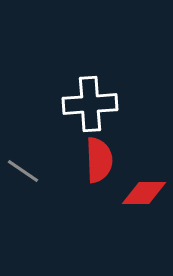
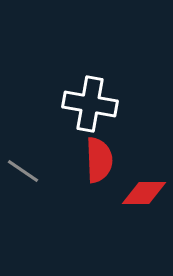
white cross: rotated 14 degrees clockwise
